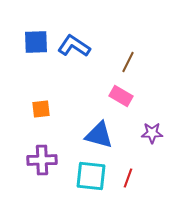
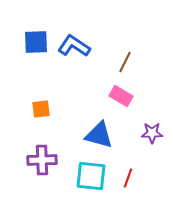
brown line: moved 3 px left
